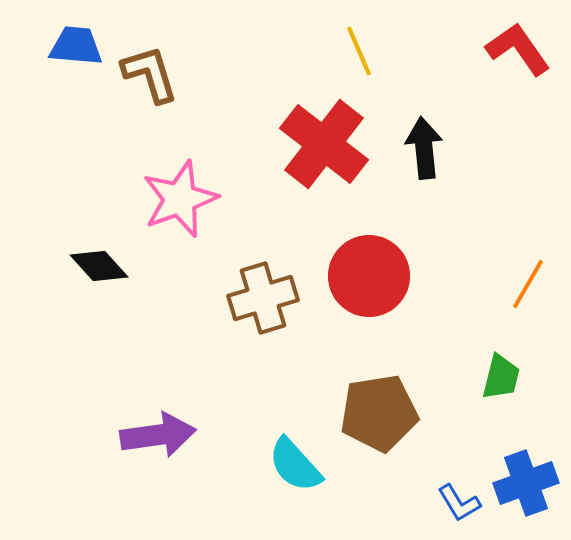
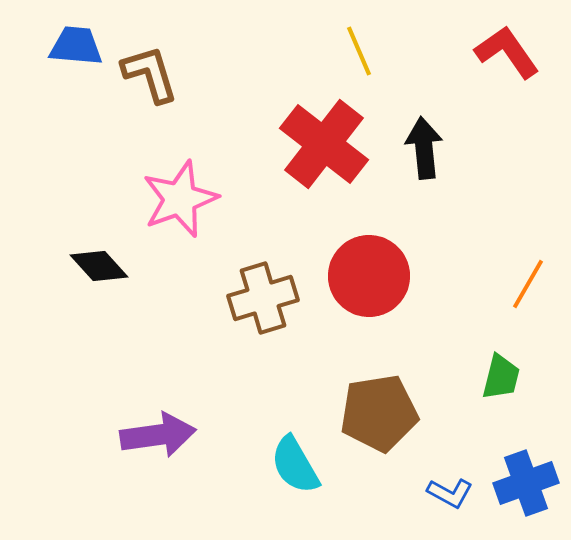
red L-shape: moved 11 px left, 3 px down
cyan semicircle: rotated 12 degrees clockwise
blue L-shape: moved 9 px left, 10 px up; rotated 30 degrees counterclockwise
